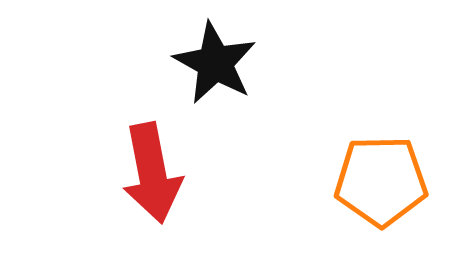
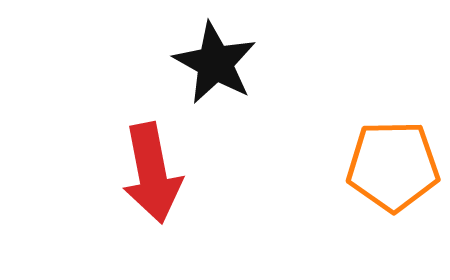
orange pentagon: moved 12 px right, 15 px up
